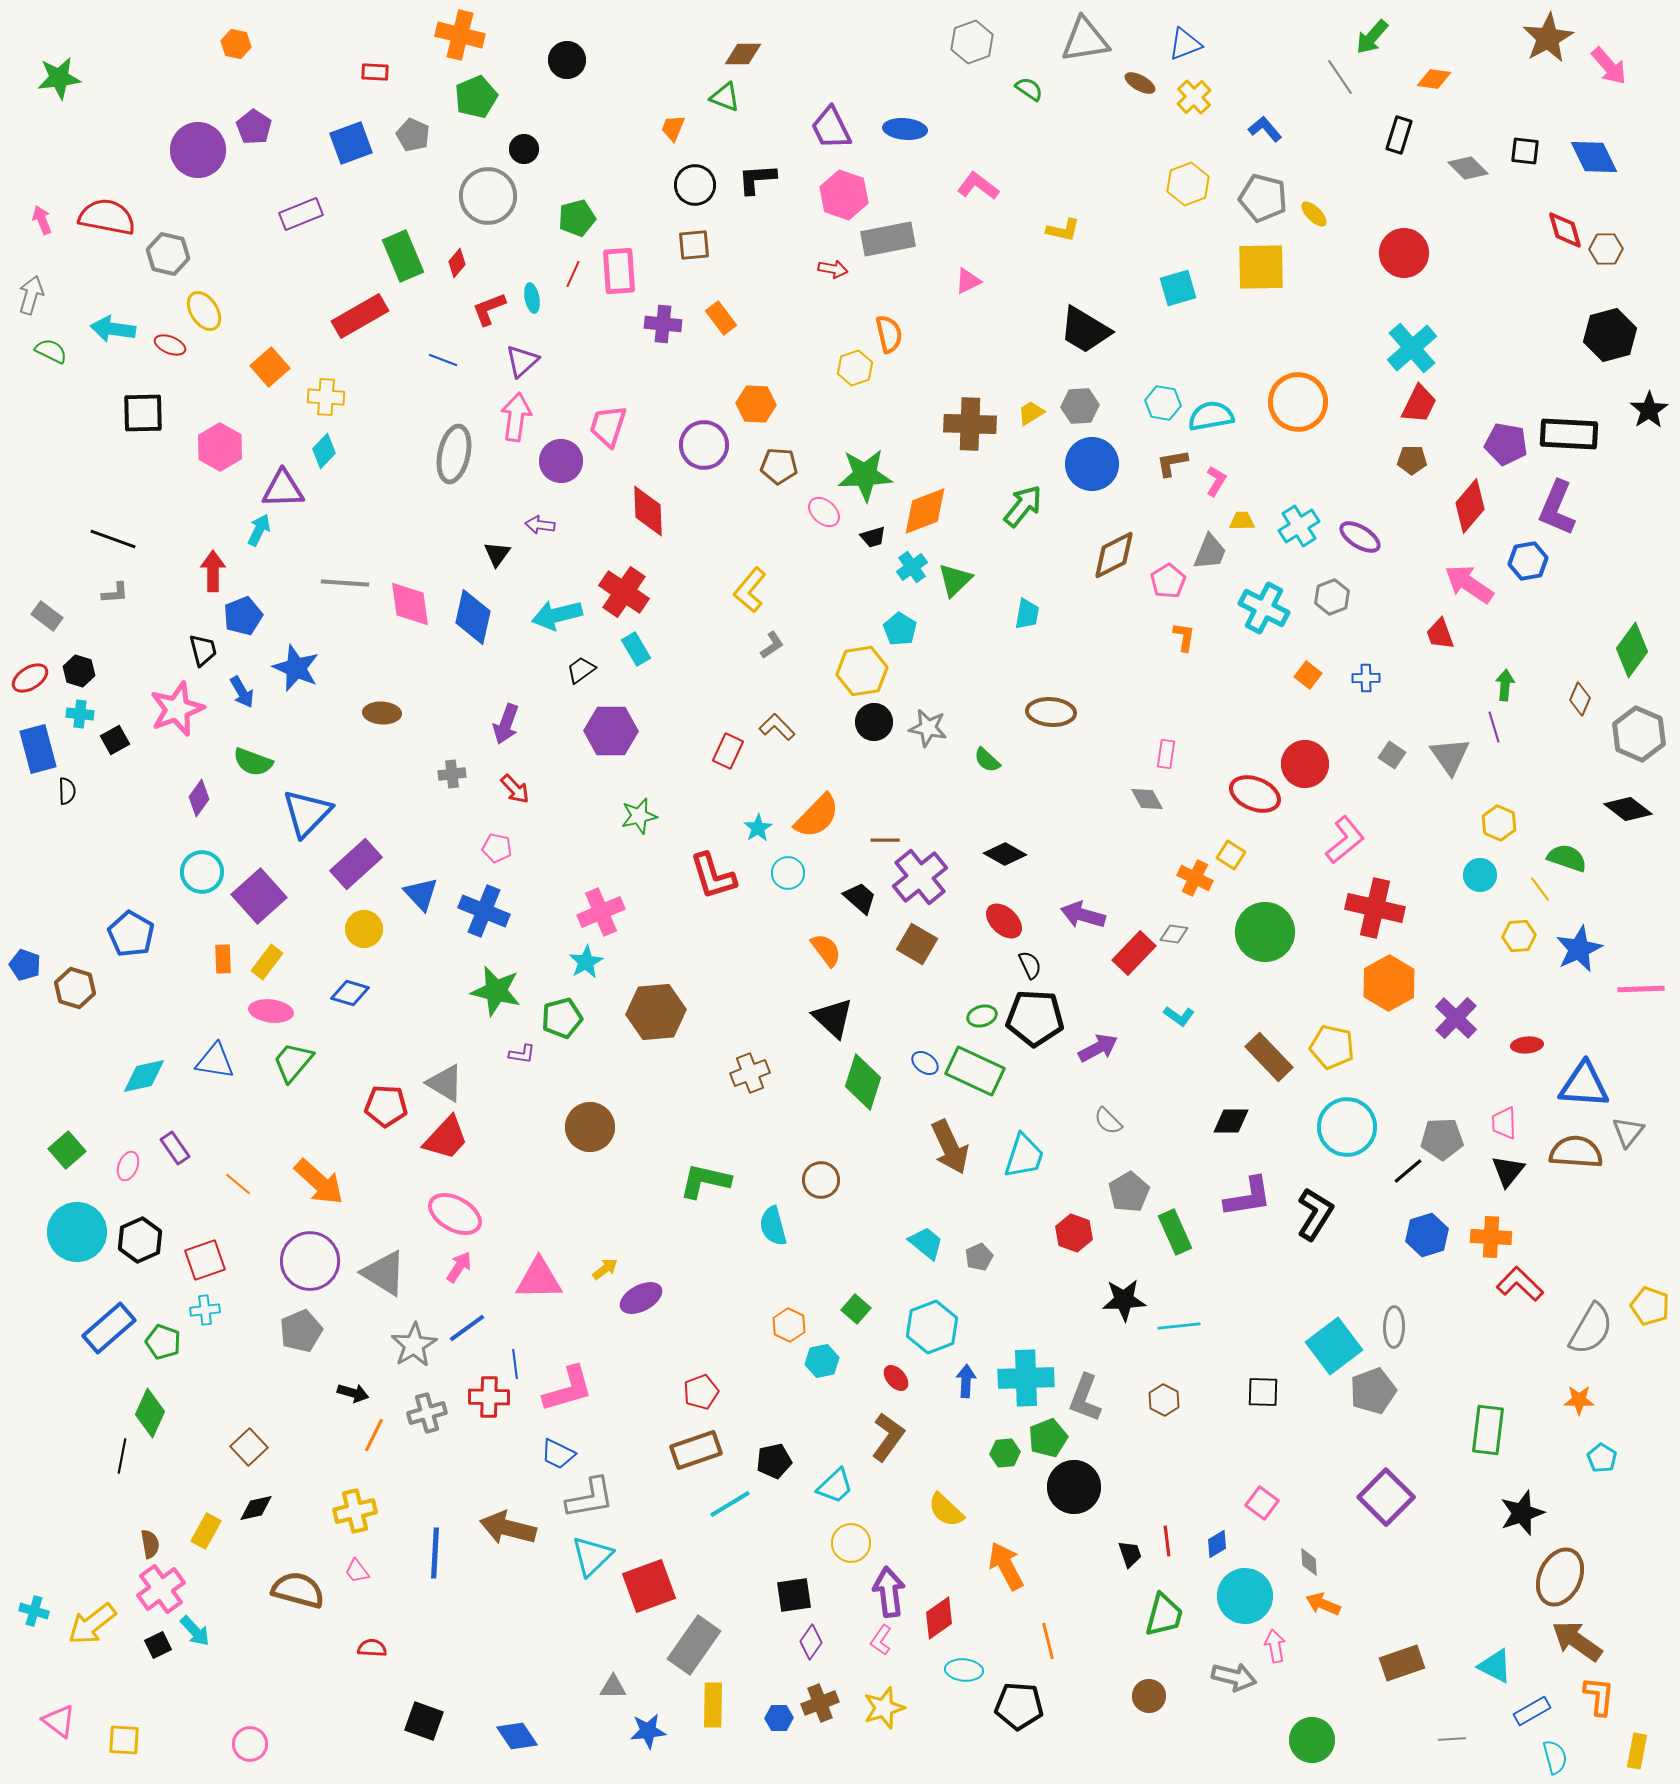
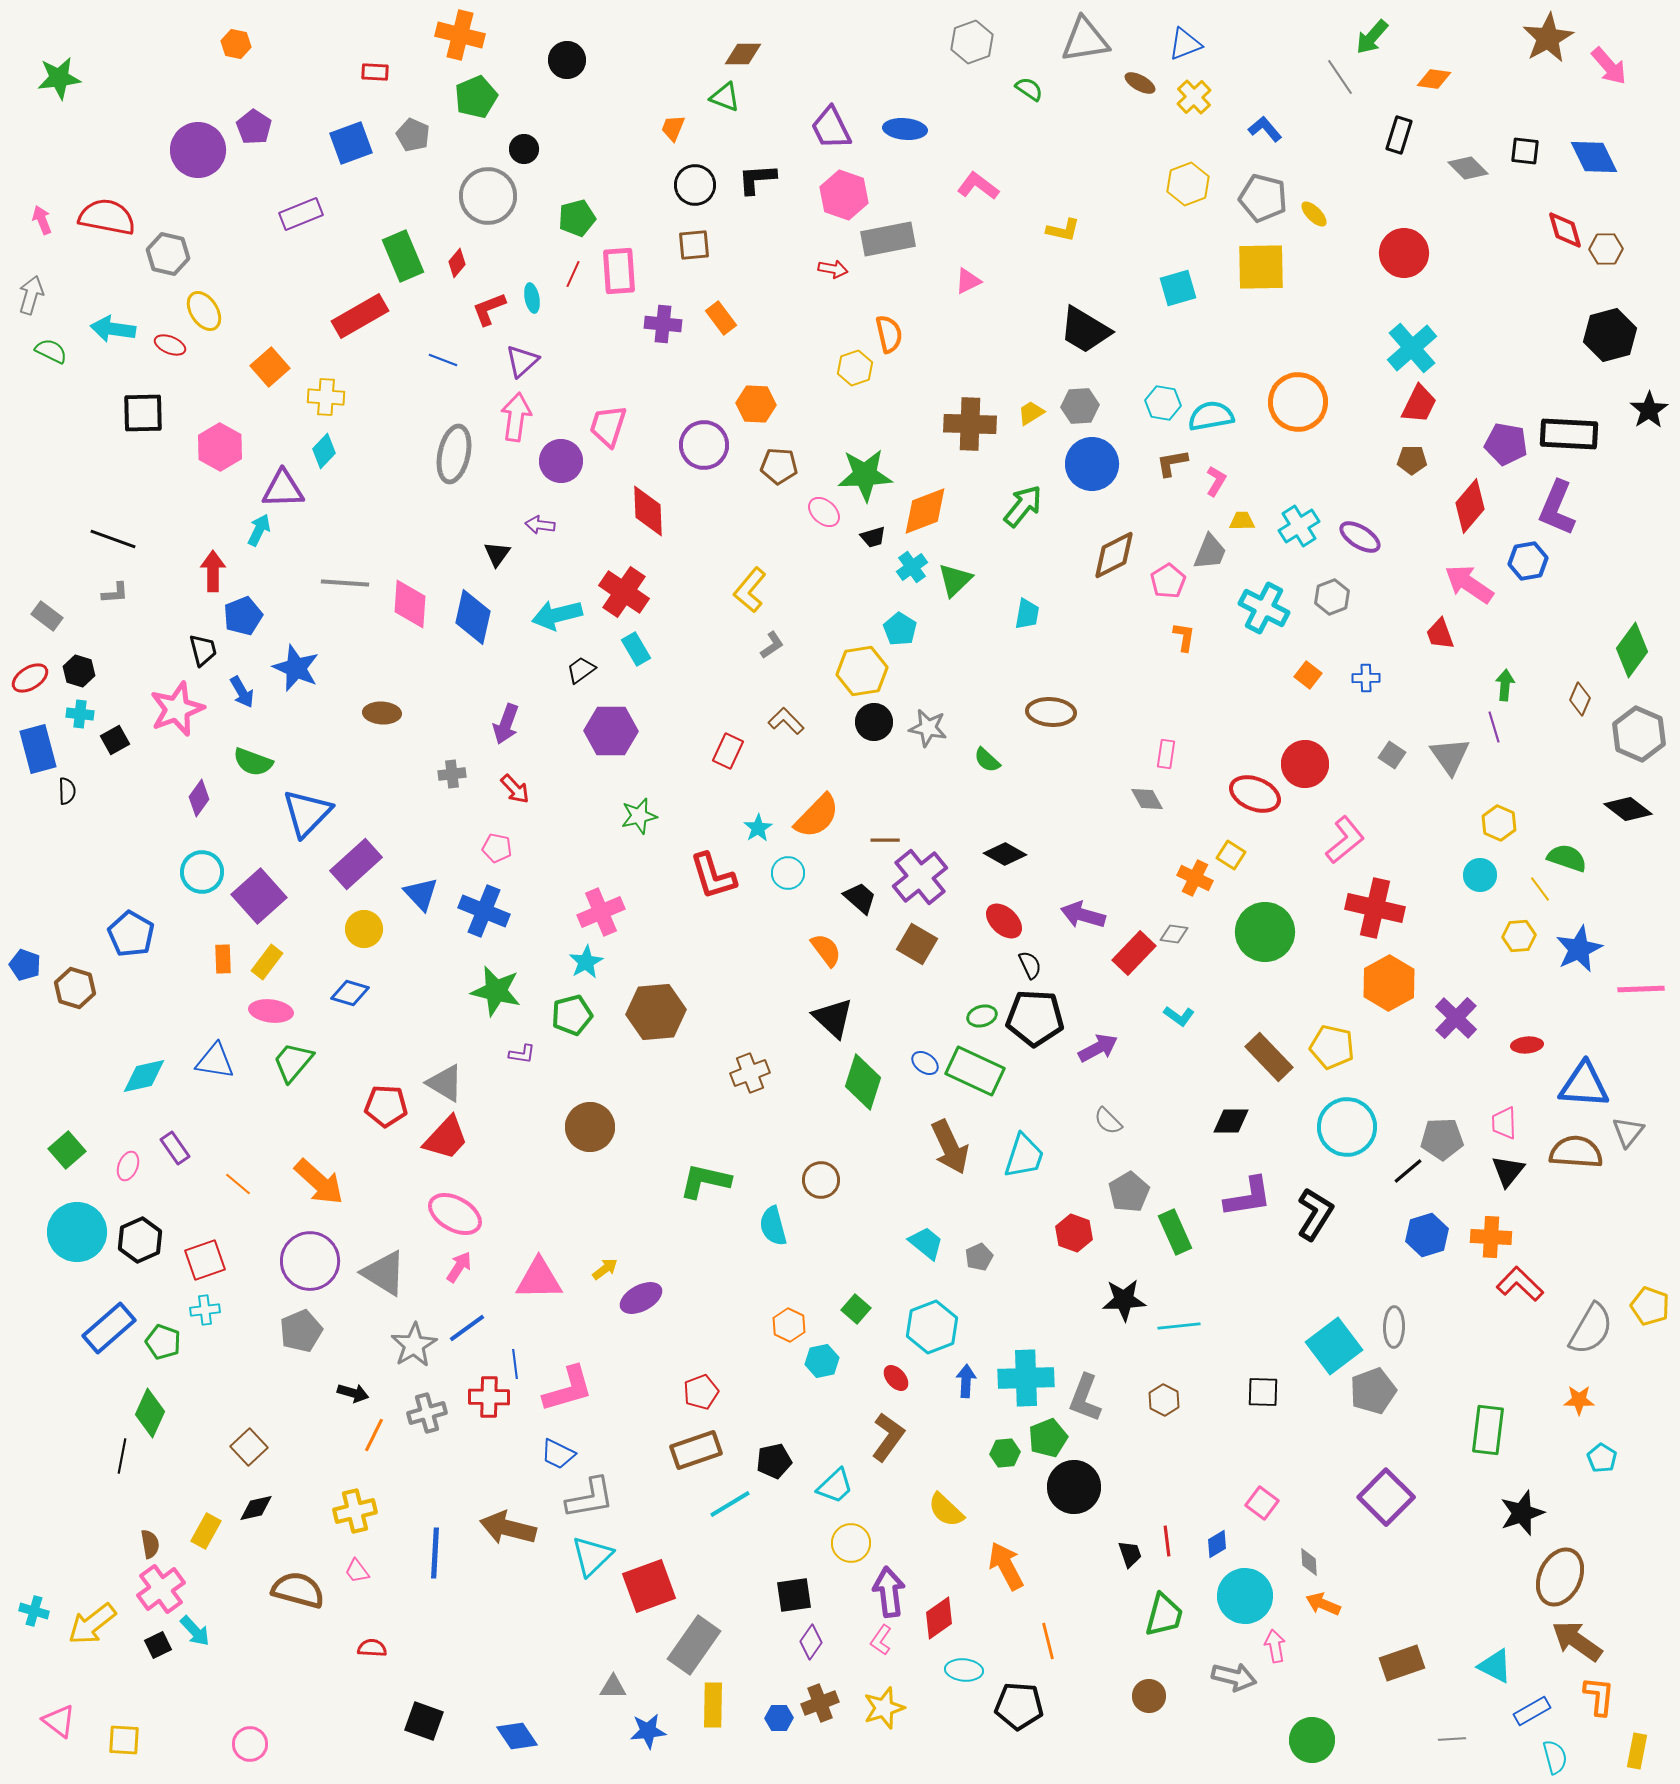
pink diamond at (410, 604): rotated 12 degrees clockwise
brown L-shape at (777, 727): moved 9 px right, 6 px up
green pentagon at (562, 1018): moved 10 px right, 3 px up
